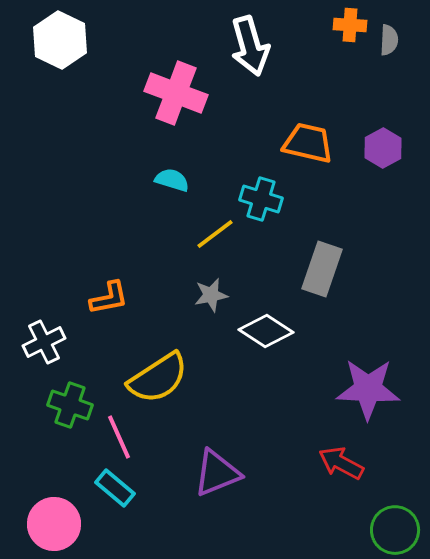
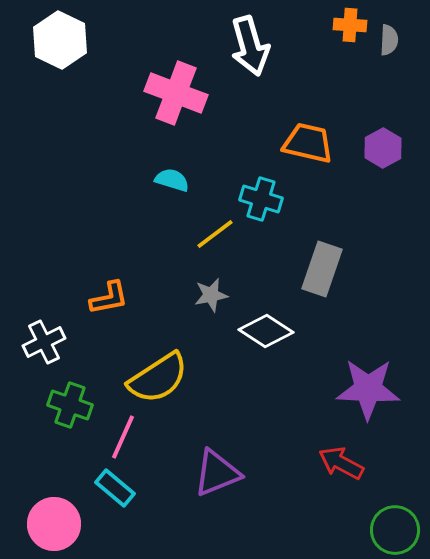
pink line: moved 4 px right; rotated 48 degrees clockwise
